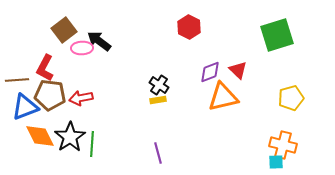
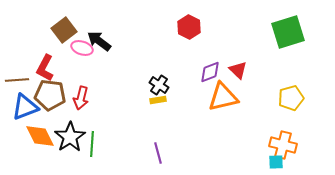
green square: moved 11 px right, 3 px up
pink ellipse: rotated 20 degrees clockwise
red arrow: rotated 65 degrees counterclockwise
